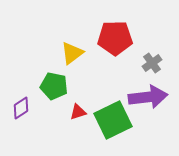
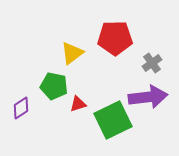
red triangle: moved 8 px up
